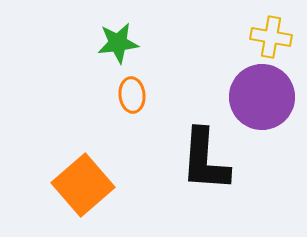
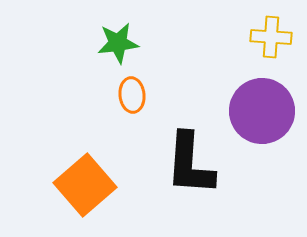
yellow cross: rotated 6 degrees counterclockwise
purple circle: moved 14 px down
black L-shape: moved 15 px left, 4 px down
orange square: moved 2 px right
